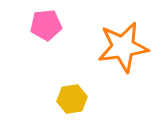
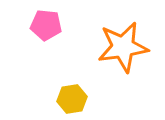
pink pentagon: rotated 12 degrees clockwise
